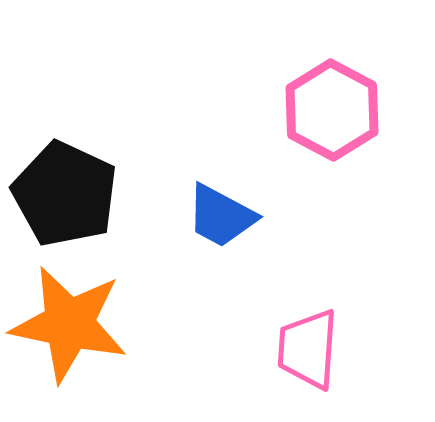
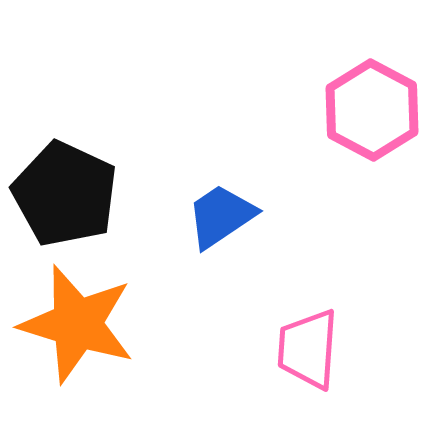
pink hexagon: moved 40 px right
blue trapezoid: rotated 118 degrees clockwise
orange star: moved 8 px right; rotated 5 degrees clockwise
